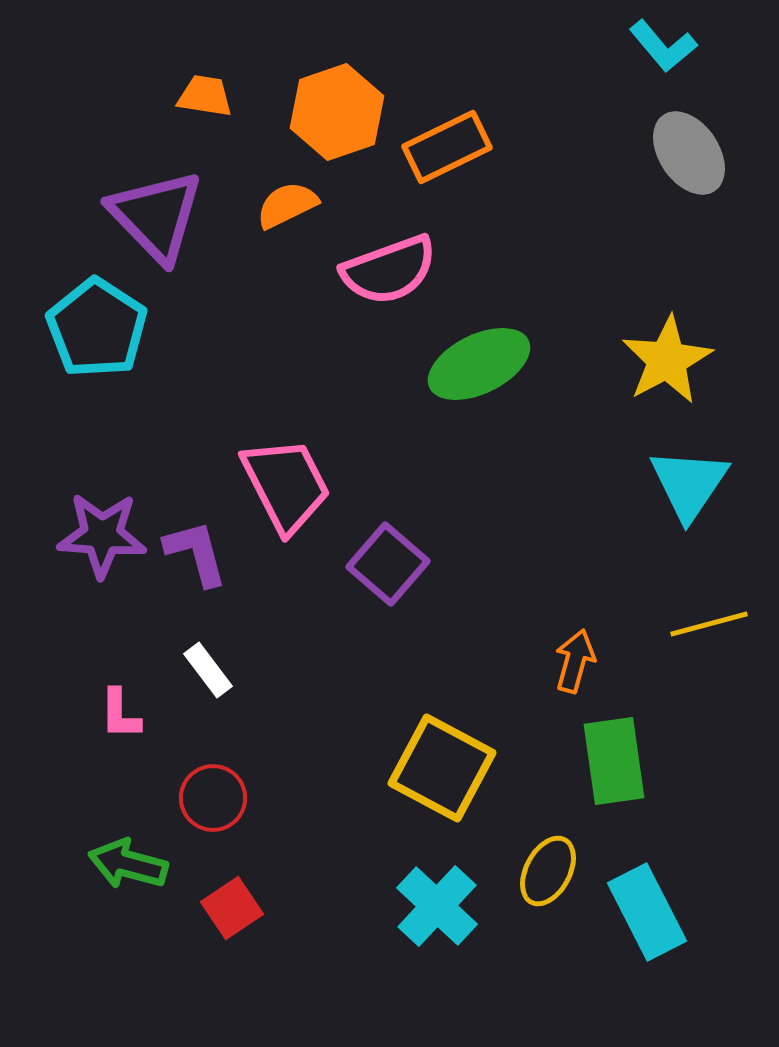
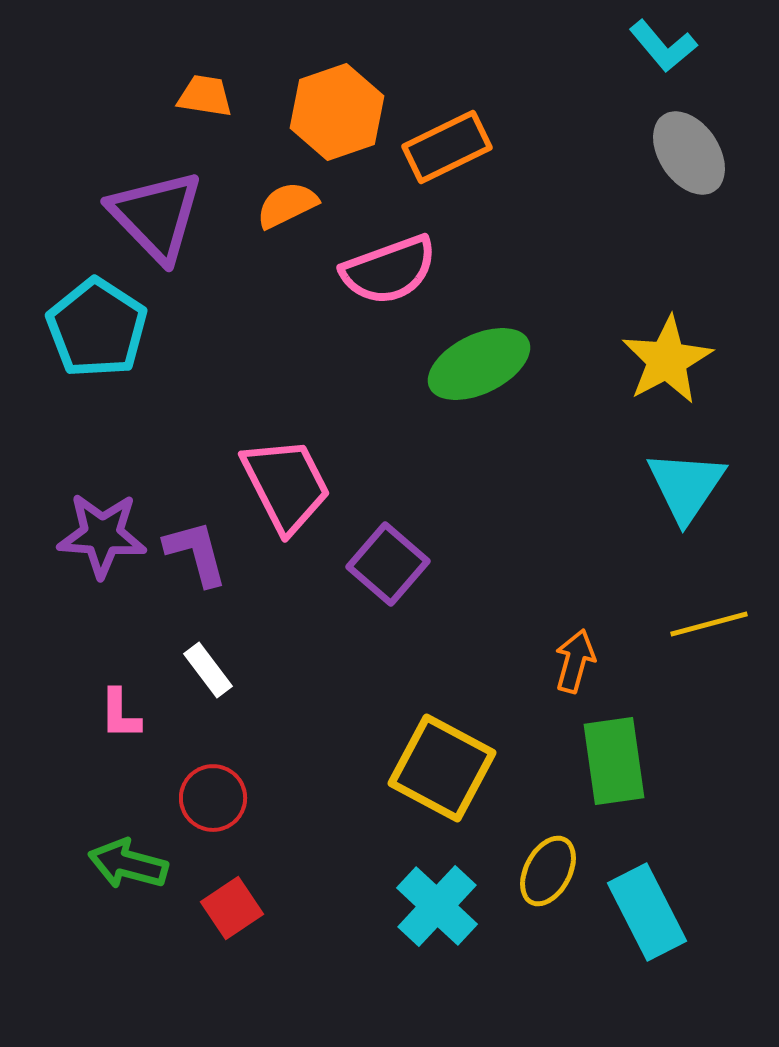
cyan triangle: moved 3 px left, 2 px down
